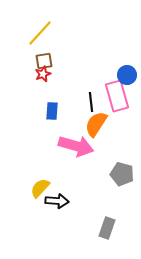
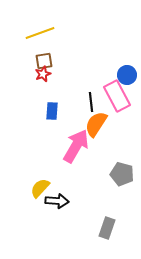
yellow line: rotated 28 degrees clockwise
pink rectangle: rotated 12 degrees counterclockwise
pink arrow: rotated 76 degrees counterclockwise
